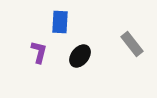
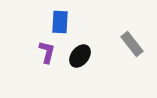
purple L-shape: moved 8 px right
